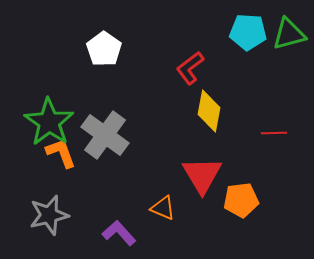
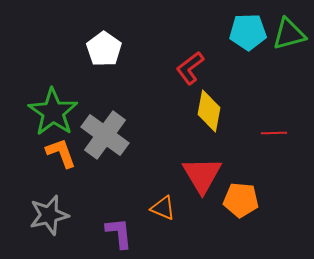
cyan pentagon: rotated 6 degrees counterclockwise
green star: moved 4 px right, 10 px up
orange pentagon: rotated 12 degrees clockwise
purple L-shape: rotated 36 degrees clockwise
